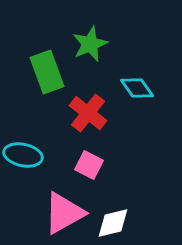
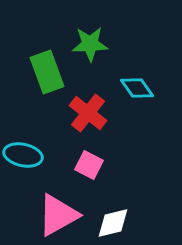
green star: rotated 21 degrees clockwise
pink triangle: moved 6 px left, 2 px down
